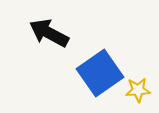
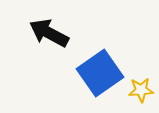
yellow star: moved 3 px right
